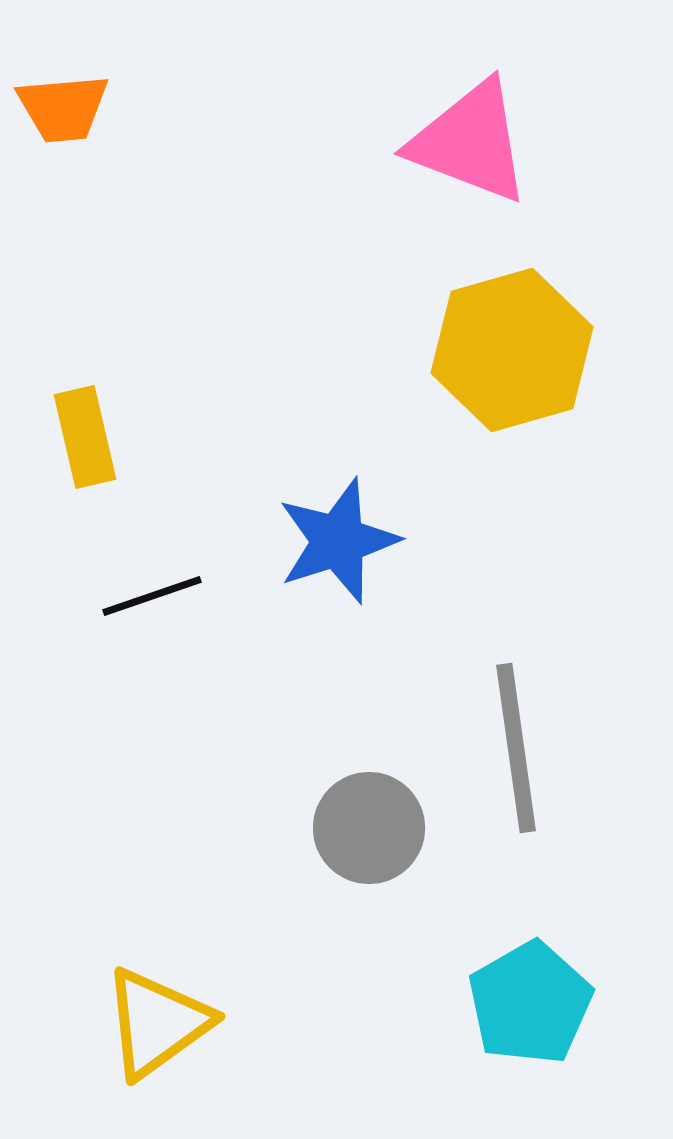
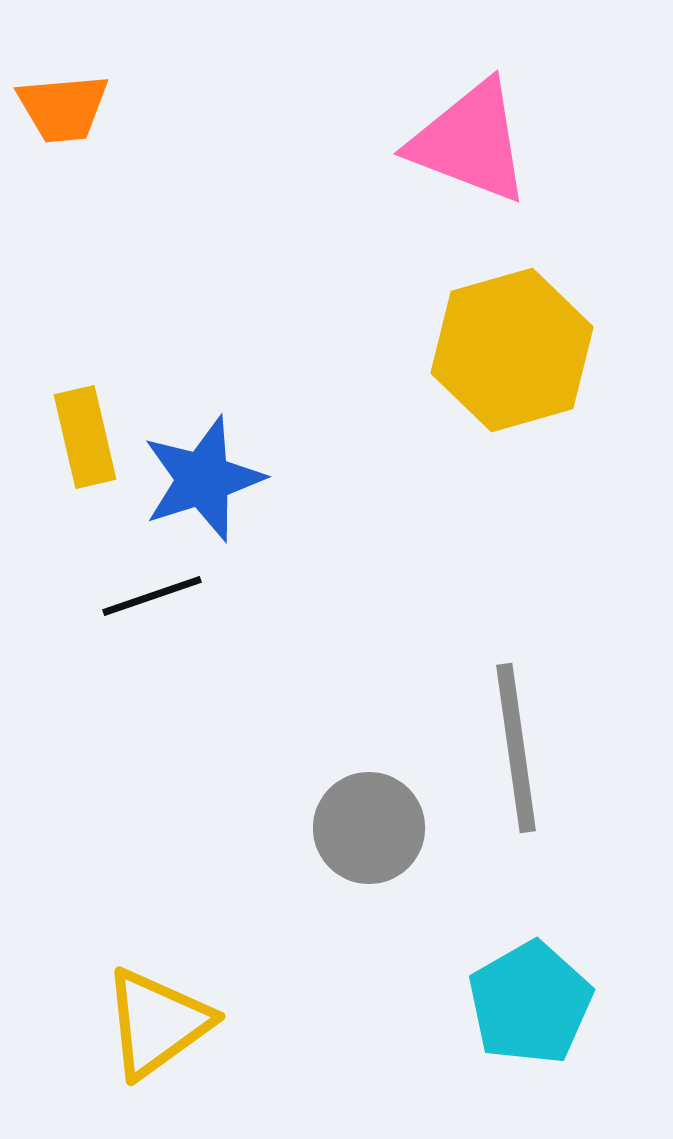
blue star: moved 135 px left, 62 px up
